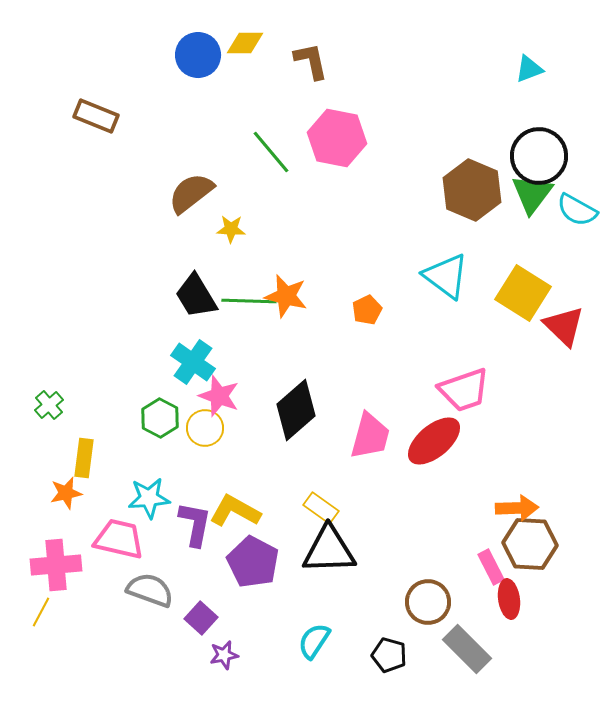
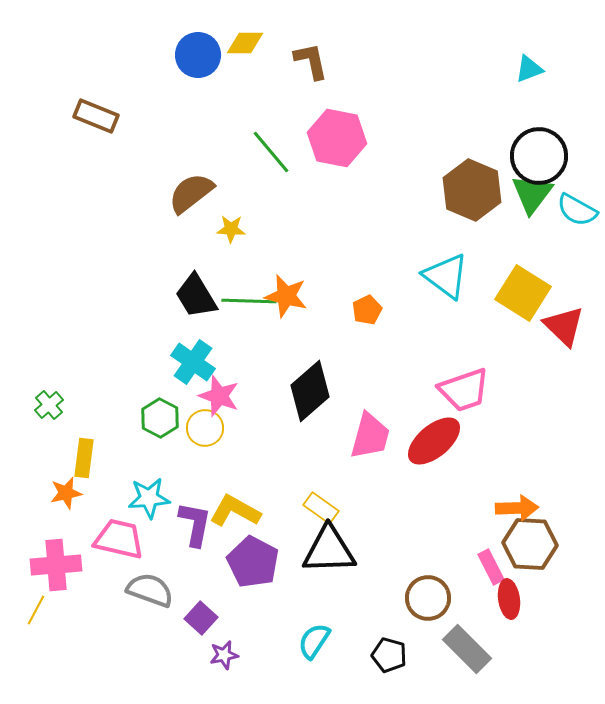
black diamond at (296, 410): moved 14 px right, 19 px up
brown circle at (428, 602): moved 4 px up
yellow line at (41, 612): moved 5 px left, 2 px up
